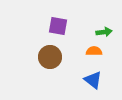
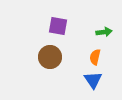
orange semicircle: moved 1 px right, 6 px down; rotated 77 degrees counterclockwise
blue triangle: rotated 18 degrees clockwise
